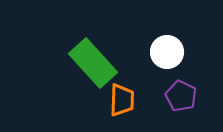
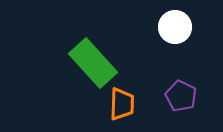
white circle: moved 8 px right, 25 px up
orange trapezoid: moved 4 px down
